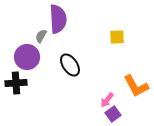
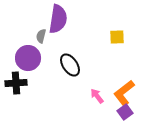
purple semicircle: rotated 12 degrees clockwise
gray semicircle: rotated 16 degrees counterclockwise
purple circle: moved 1 px right, 1 px down
orange L-shape: moved 12 px left, 7 px down; rotated 80 degrees clockwise
pink arrow: moved 10 px left, 4 px up; rotated 105 degrees clockwise
purple square: moved 12 px right, 2 px up
